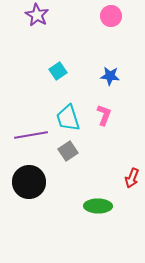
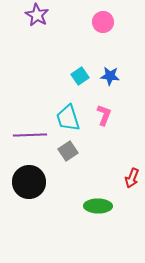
pink circle: moved 8 px left, 6 px down
cyan square: moved 22 px right, 5 px down
purple line: moved 1 px left; rotated 8 degrees clockwise
